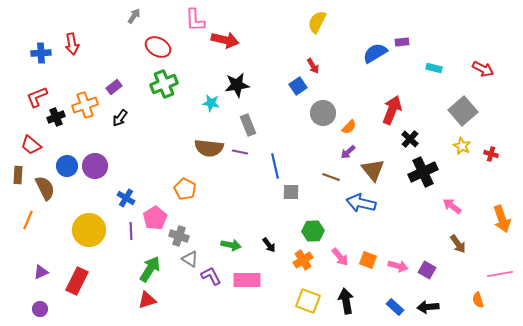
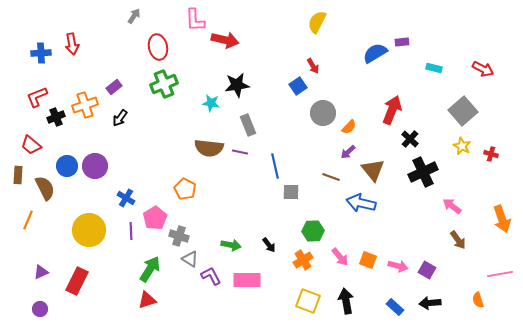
red ellipse at (158, 47): rotated 50 degrees clockwise
brown arrow at (458, 244): moved 4 px up
black arrow at (428, 307): moved 2 px right, 4 px up
